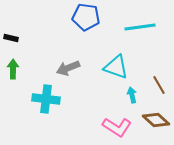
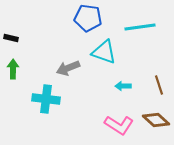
blue pentagon: moved 2 px right, 1 px down
cyan triangle: moved 12 px left, 15 px up
brown line: rotated 12 degrees clockwise
cyan arrow: moved 9 px left, 9 px up; rotated 77 degrees counterclockwise
pink L-shape: moved 2 px right, 2 px up
